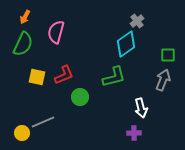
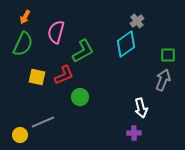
green L-shape: moved 31 px left, 26 px up; rotated 15 degrees counterclockwise
yellow circle: moved 2 px left, 2 px down
